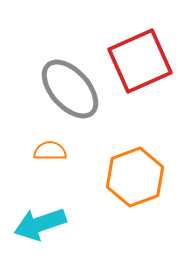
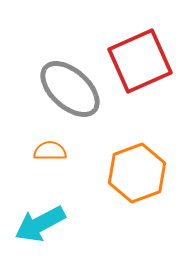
gray ellipse: rotated 6 degrees counterclockwise
orange hexagon: moved 2 px right, 4 px up
cyan arrow: rotated 9 degrees counterclockwise
